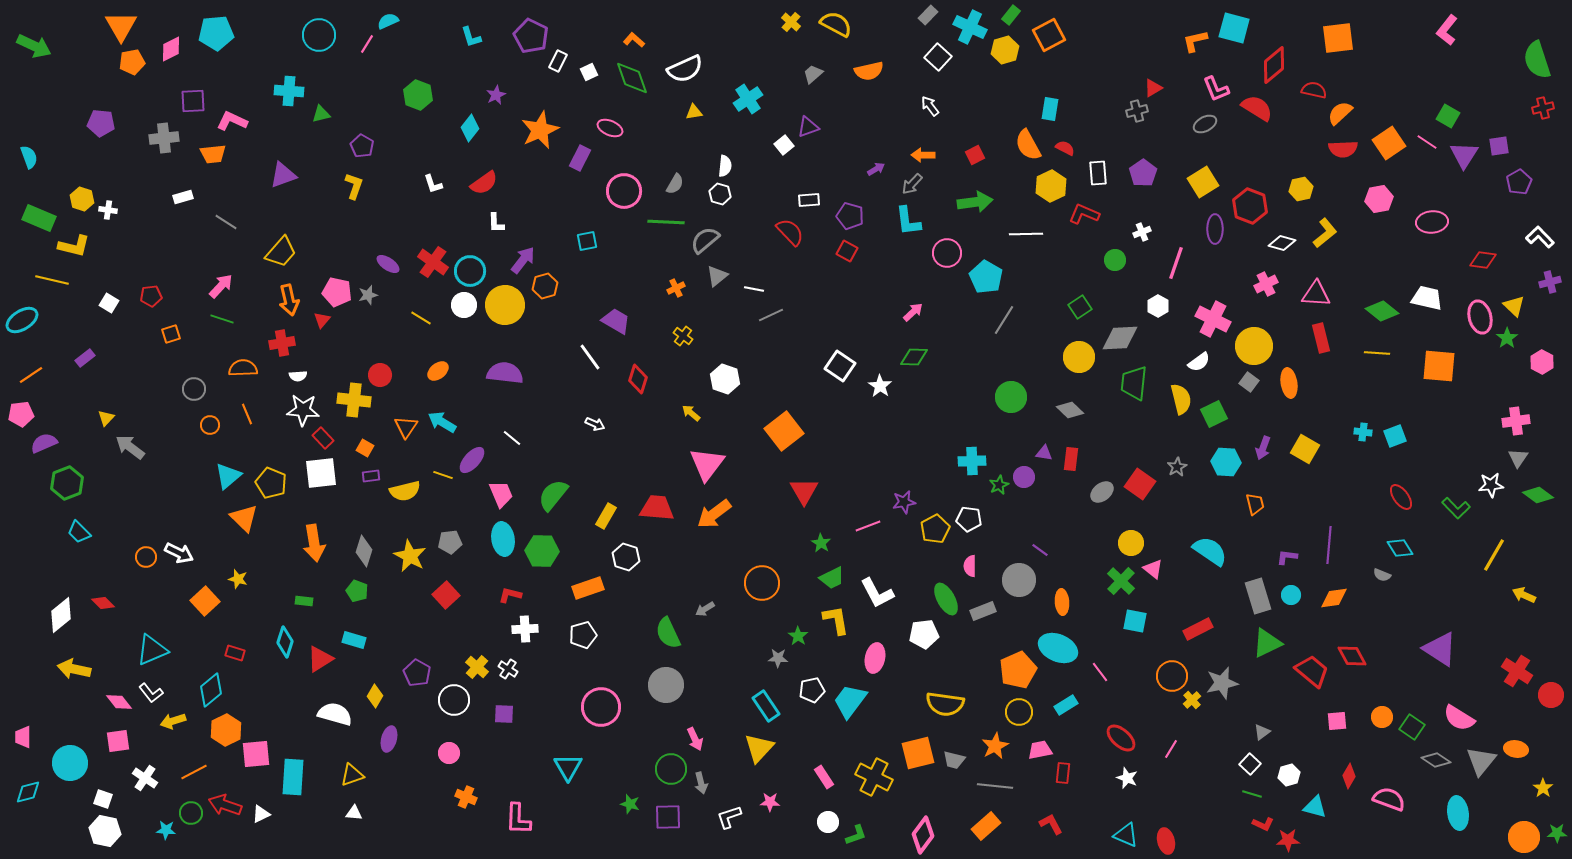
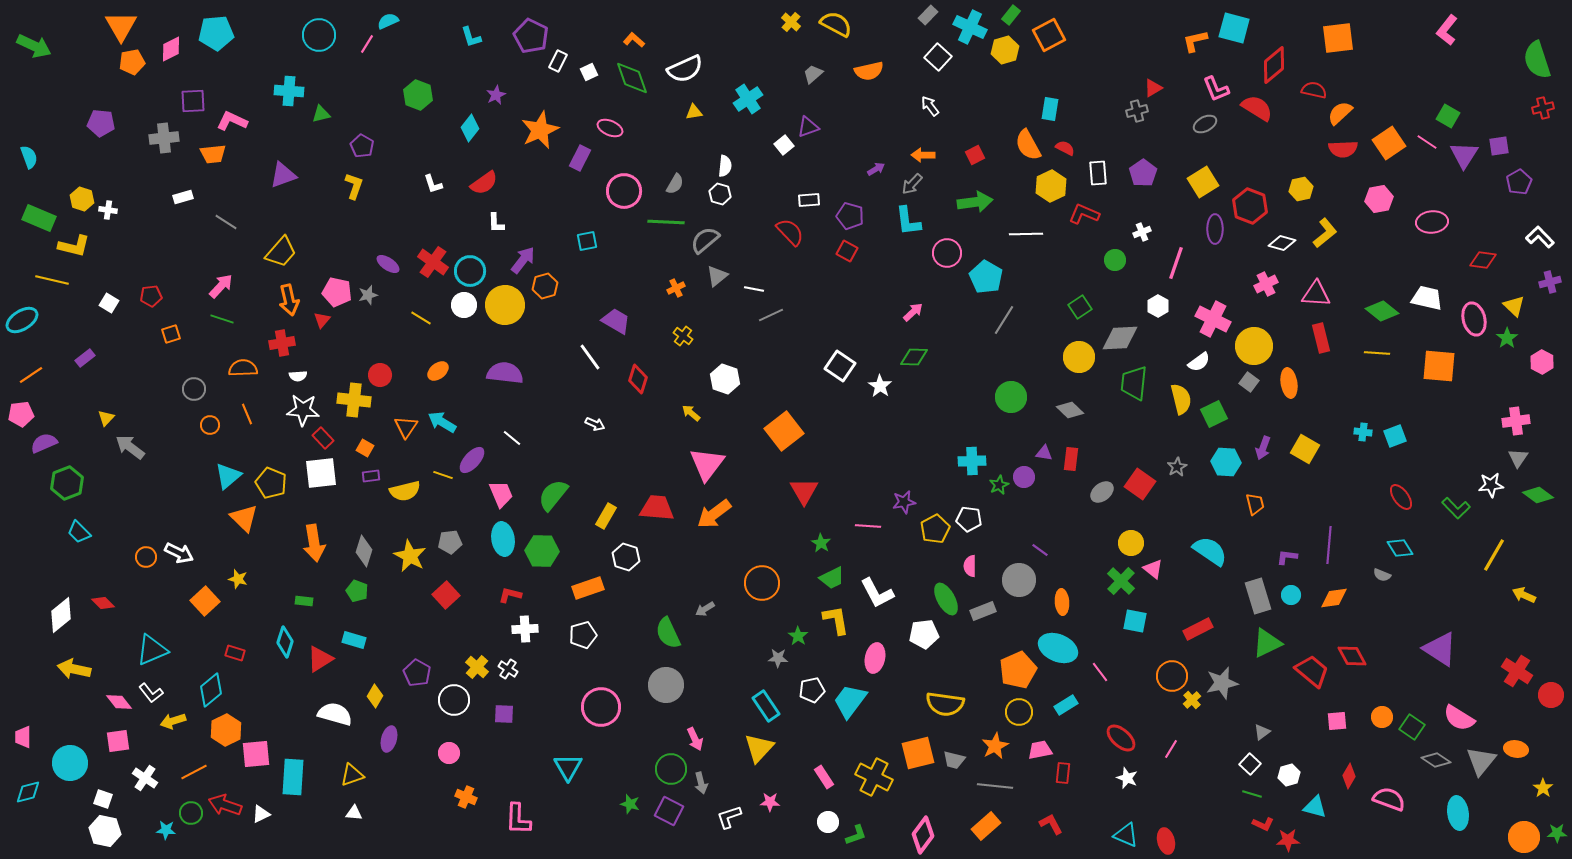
pink ellipse at (1480, 317): moved 6 px left, 2 px down
pink line at (868, 526): rotated 25 degrees clockwise
purple square at (668, 817): moved 1 px right, 6 px up; rotated 28 degrees clockwise
